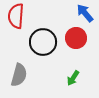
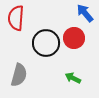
red semicircle: moved 2 px down
red circle: moved 2 px left
black circle: moved 3 px right, 1 px down
green arrow: rotated 84 degrees clockwise
